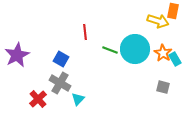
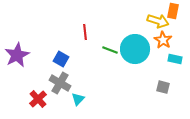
orange star: moved 13 px up
cyan rectangle: rotated 48 degrees counterclockwise
